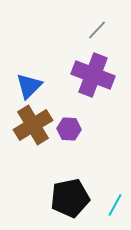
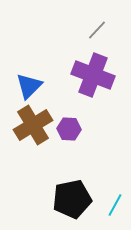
black pentagon: moved 2 px right, 1 px down
